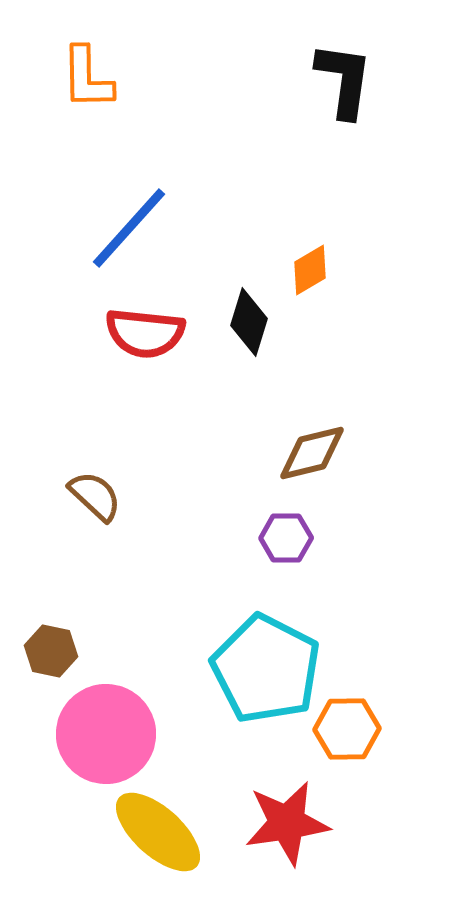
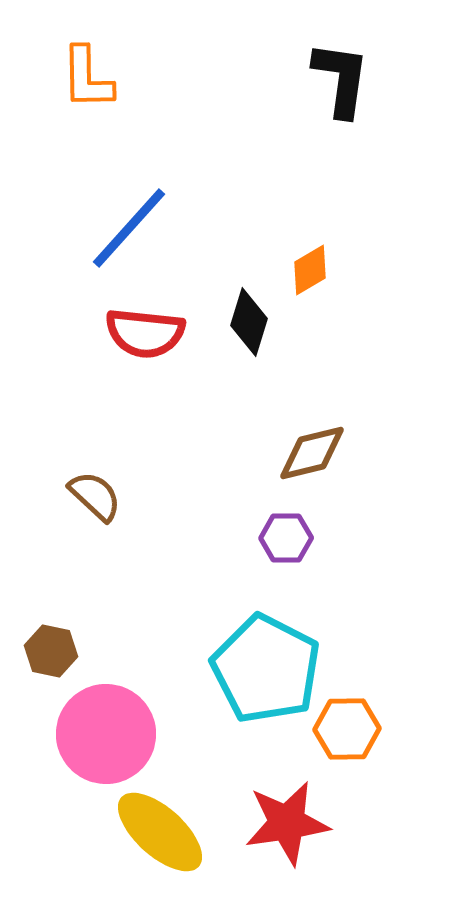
black L-shape: moved 3 px left, 1 px up
yellow ellipse: moved 2 px right
